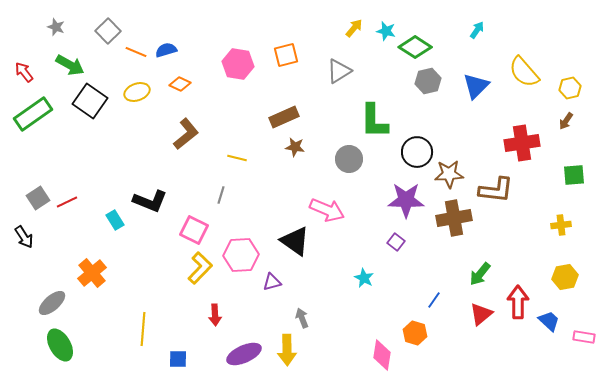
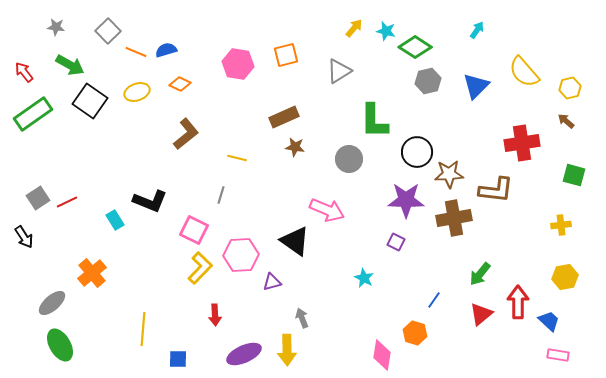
gray star at (56, 27): rotated 12 degrees counterclockwise
brown arrow at (566, 121): rotated 96 degrees clockwise
green square at (574, 175): rotated 20 degrees clockwise
purple square at (396, 242): rotated 12 degrees counterclockwise
pink rectangle at (584, 337): moved 26 px left, 18 px down
